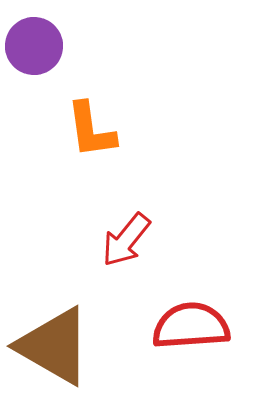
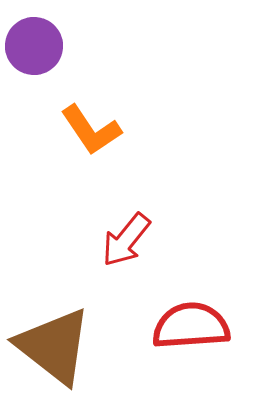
orange L-shape: rotated 26 degrees counterclockwise
brown triangle: rotated 8 degrees clockwise
